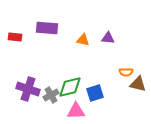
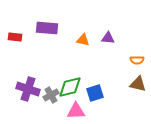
orange semicircle: moved 11 px right, 12 px up
